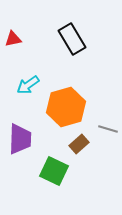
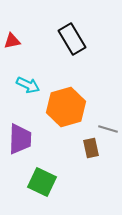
red triangle: moved 1 px left, 2 px down
cyan arrow: rotated 120 degrees counterclockwise
brown rectangle: moved 12 px right, 4 px down; rotated 60 degrees counterclockwise
green square: moved 12 px left, 11 px down
